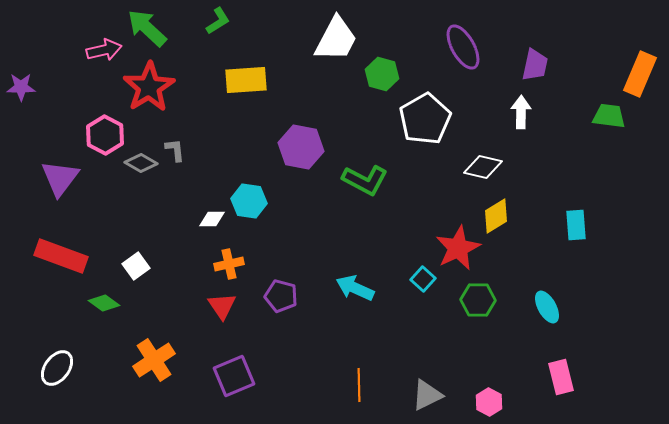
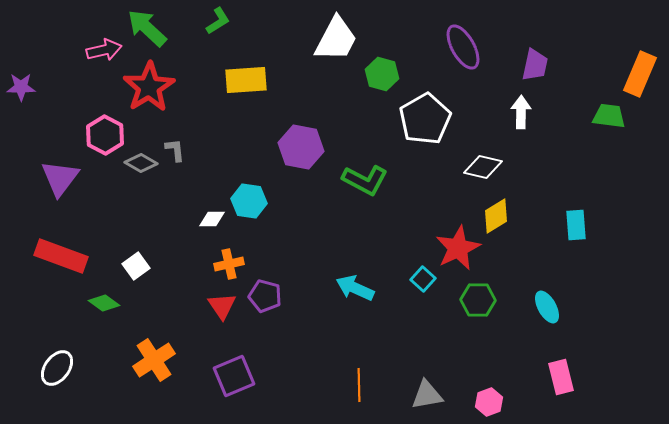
purple pentagon at (281, 296): moved 16 px left
gray triangle at (427, 395): rotated 16 degrees clockwise
pink hexagon at (489, 402): rotated 12 degrees clockwise
